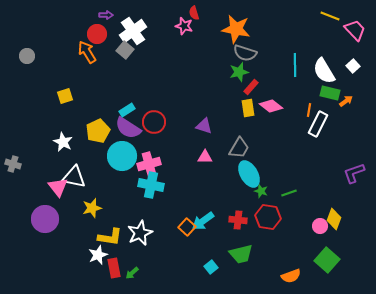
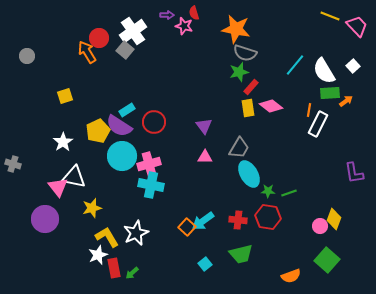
purple arrow at (106, 15): moved 61 px right
pink trapezoid at (355, 30): moved 2 px right, 4 px up
red circle at (97, 34): moved 2 px right, 4 px down
cyan line at (295, 65): rotated 40 degrees clockwise
green rectangle at (330, 93): rotated 18 degrees counterclockwise
purple triangle at (204, 126): rotated 36 degrees clockwise
purple semicircle at (128, 128): moved 9 px left, 2 px up
white star at (63, 142): rotated 12 degrees clockwise
purple L-shape at (354, 173): rotated 80 degrees counterclockwise
green star at (261, 191): moved 7 px right; rotated 16 degrees counterclockwise
white star at (140, 233): moved 4 px left
yellow L-shape at (110, 237): moved 3 px left; rotated 130 degrees counterclockwise
cyan square at (211, 267): moved 6 px left, 3 px up
